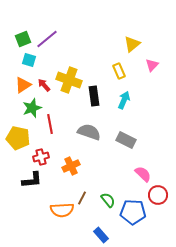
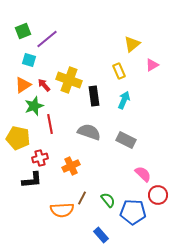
green square: moved 8 px up
pink triangle: rotated 16 degrees clockwise
green star: moved 2 px right, 2 px up
red cross: moved 1 px left, 1 px down
